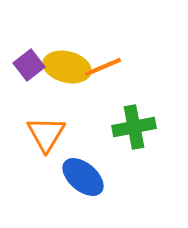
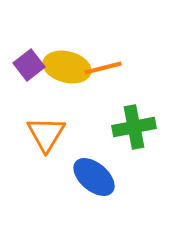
orange line: moved 1 px down; rotated 9 degrees clockwise
blue ellipse: moved 11 px right
